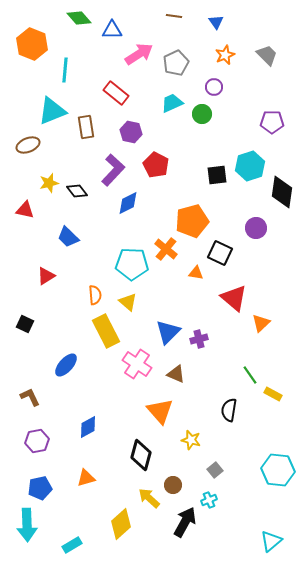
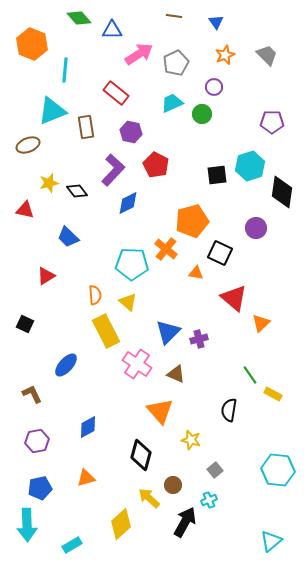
brown L-shape at (30, 397): moved 2 px right, 3 px up
